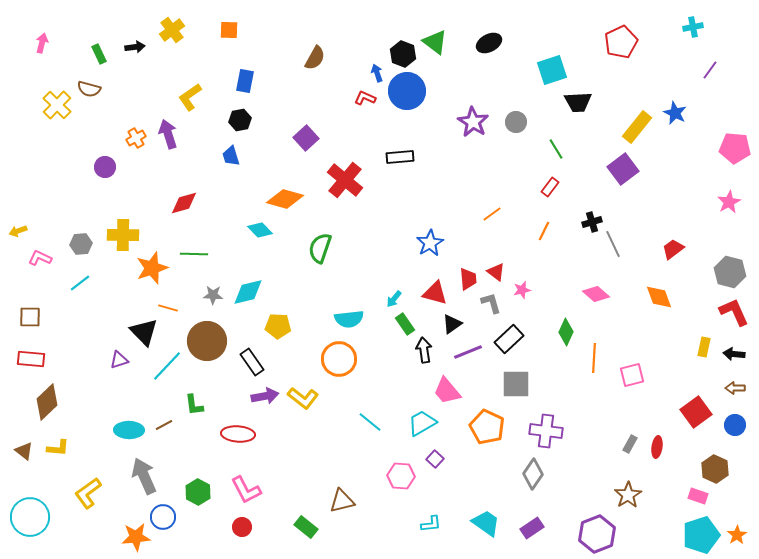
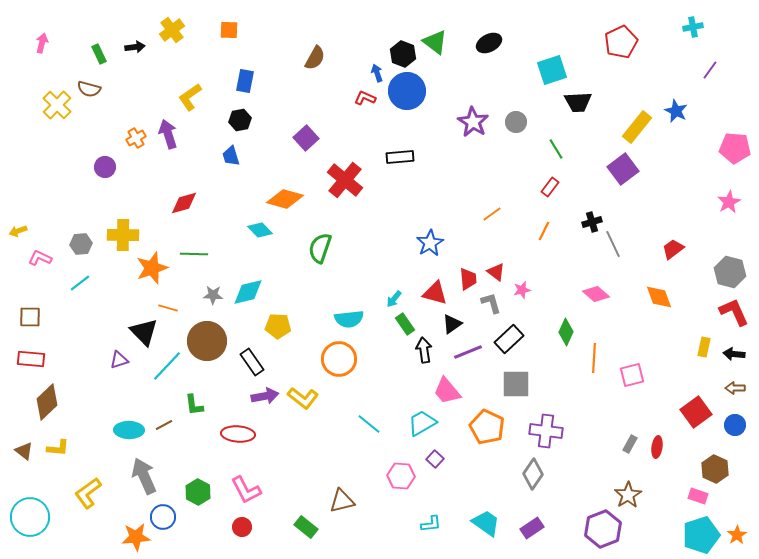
blue star at (675, 113): moved 1 px right, 2 px up
cyan line at (370, 422): moved 1 px left, 2 px down
purple hexagon at (597, 534): moved 6 px right, 5 px up
